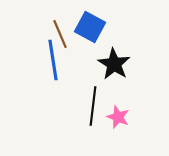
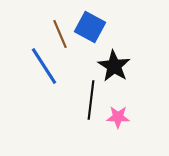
blue line: moved 9 px left, 6 px down; rotated 24 degrees counterclockwise
black star: moved 2 px down
black line: moved 2 px left, 6 px up
pink star: rotated 20 degrees counterclockwise
